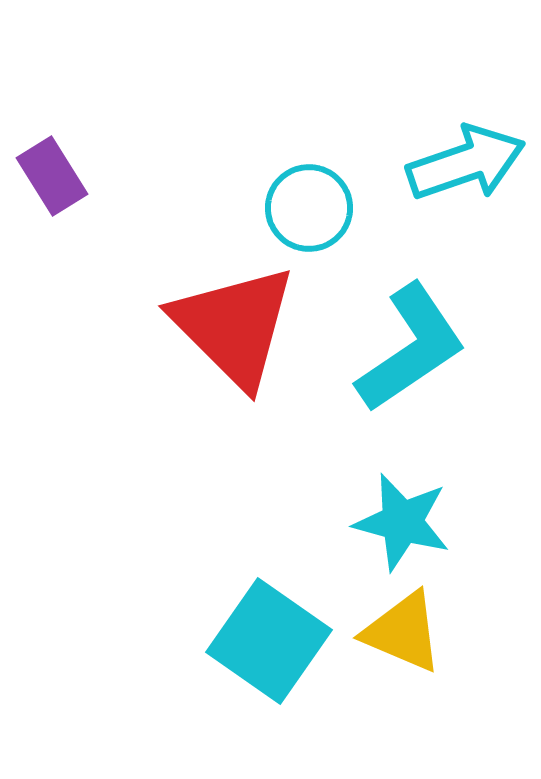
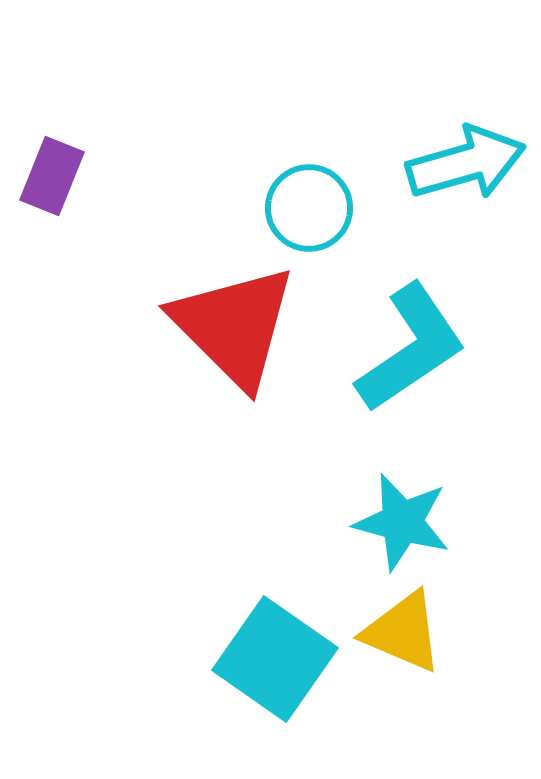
cyan arrow: rotated 3 degrees clockwise
purple rectangle: rotated 54 degrees clockwise
cyan square: moved 6 px right, 18 px down
